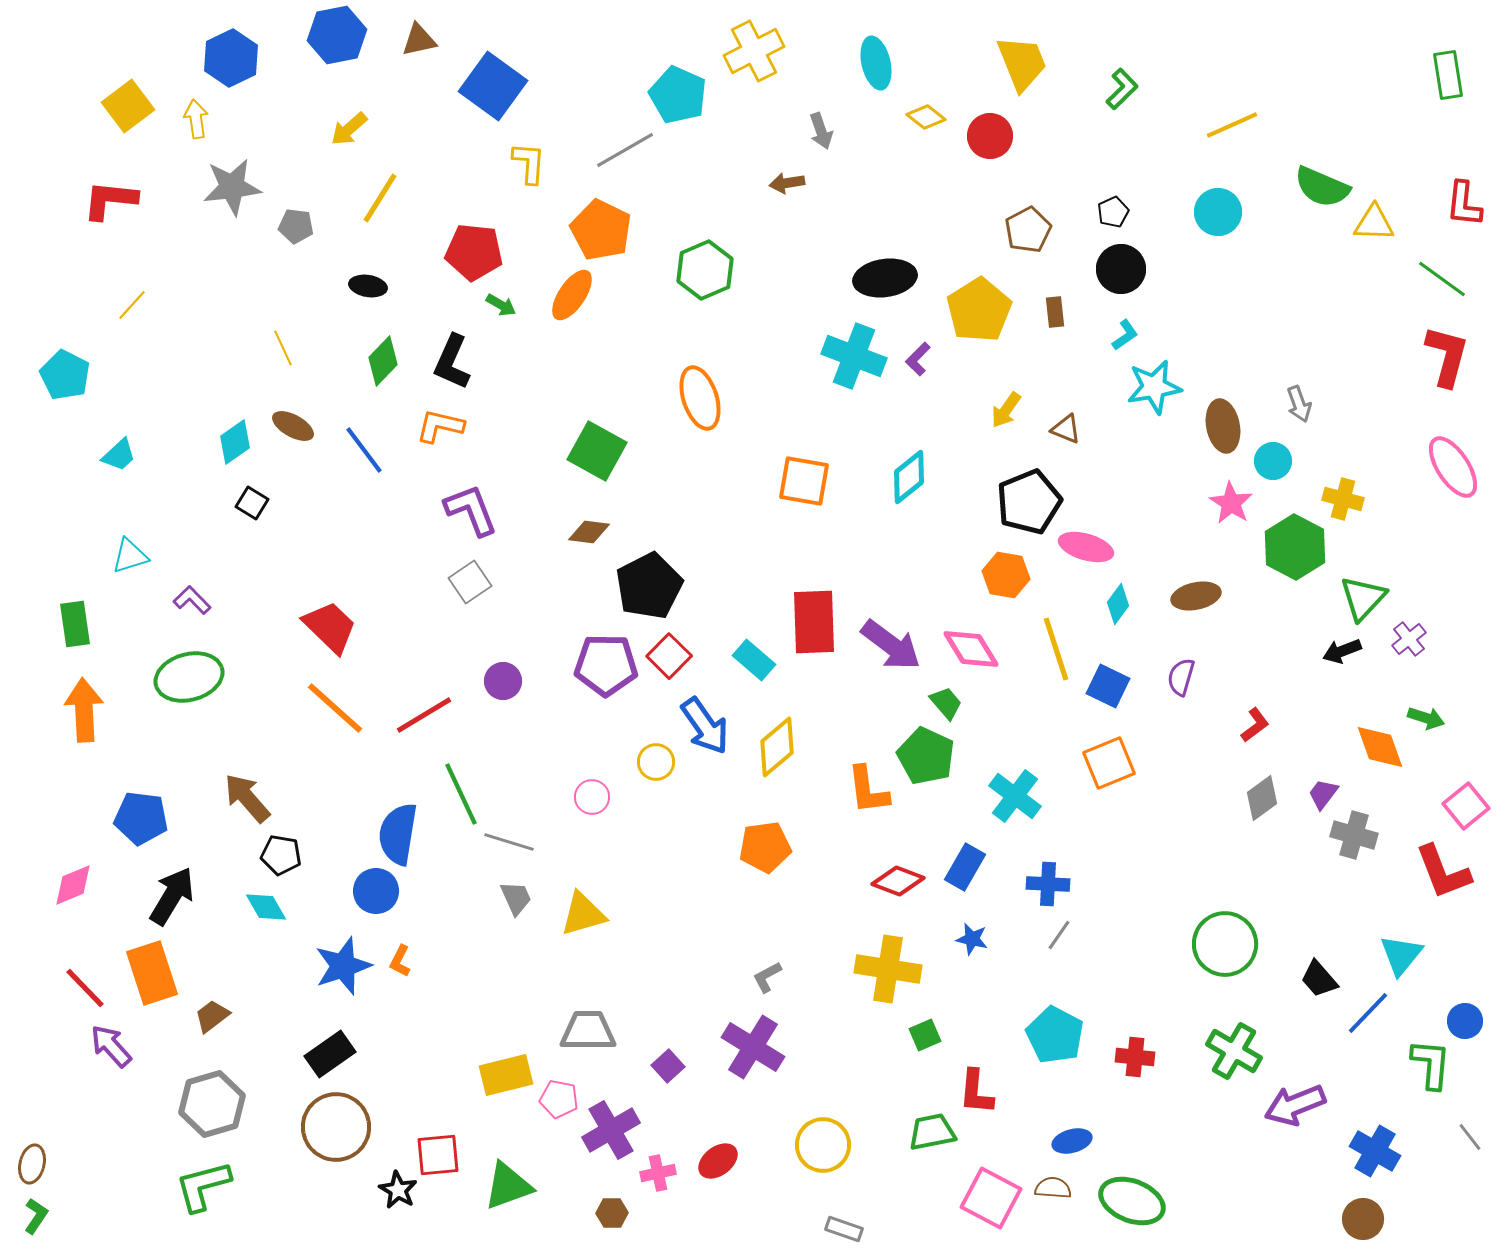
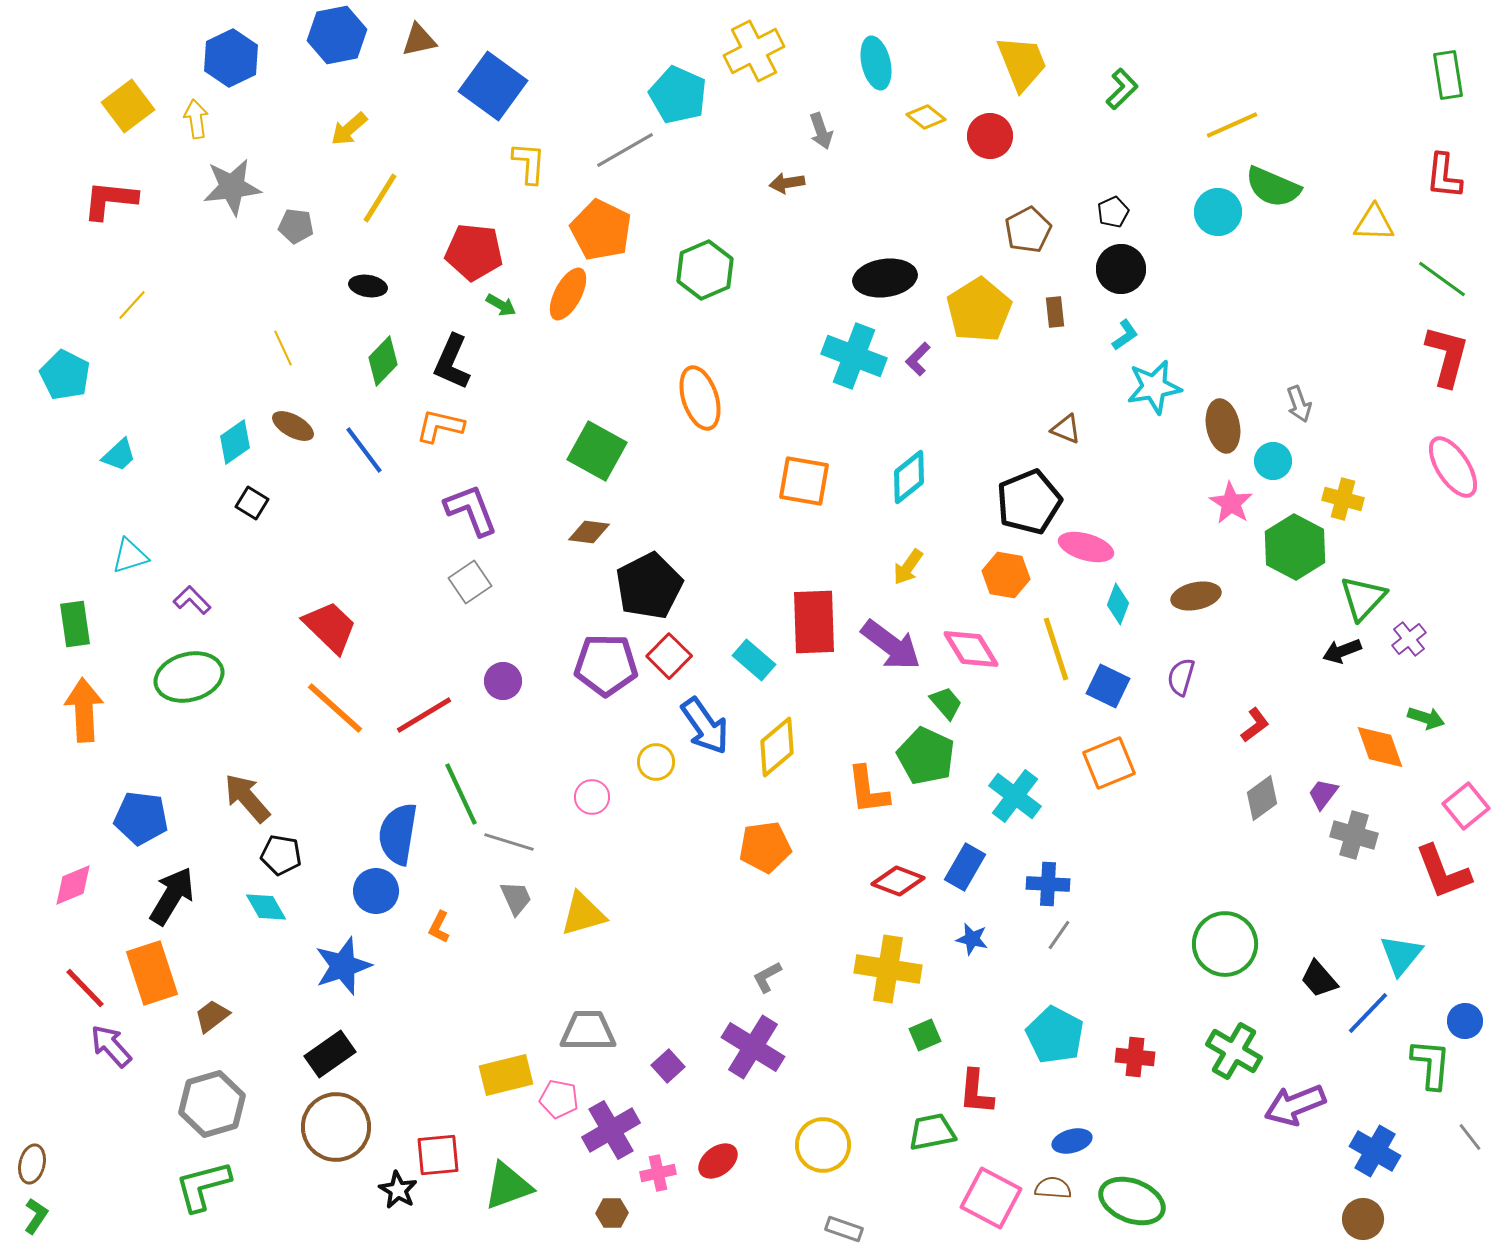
green semicircle at (1322, 187): moved 49 px left
red L-shape at (1464, 204): moved 20 px left, 28 px up
orange ellipse at (572, 295): moved 4 px left, 1 px up; rotated 6 degrees counterclockwise
yellow arrow at (1006, 410): moved 98 px left, 157 px down
cyan diamond at (1118, 604): rotated 15 degrees counterclockwise
orange L-shape at (400, 961): moved 39 px right, 34 px up
